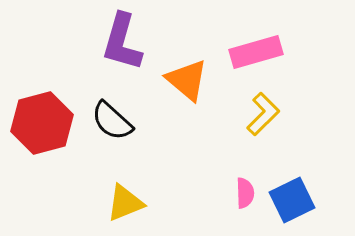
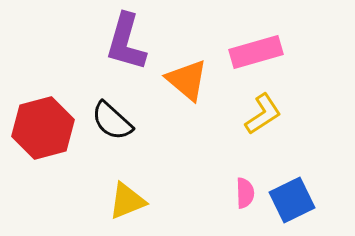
purple L-shape: moved 4 px right
yellow L-shape: rotated 12 degrees clockwise
red hexagon: moved 1 px right, 5 px down
yellow triangle: moved 2 px right, 2 px up
